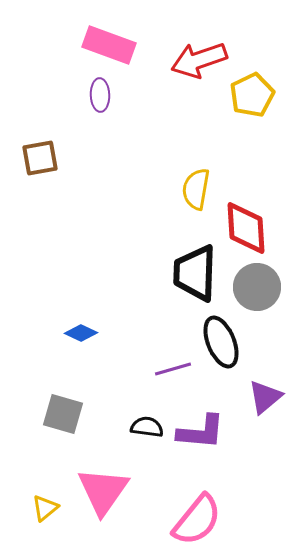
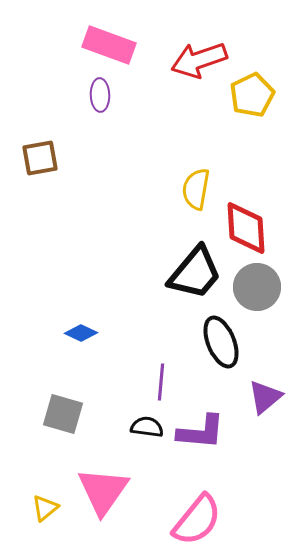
black trapezoid: rotated 142 degrees counterclockwise
purple line: moved 12 px left, 13 px down; rotated 69 degrees counterclockwise
